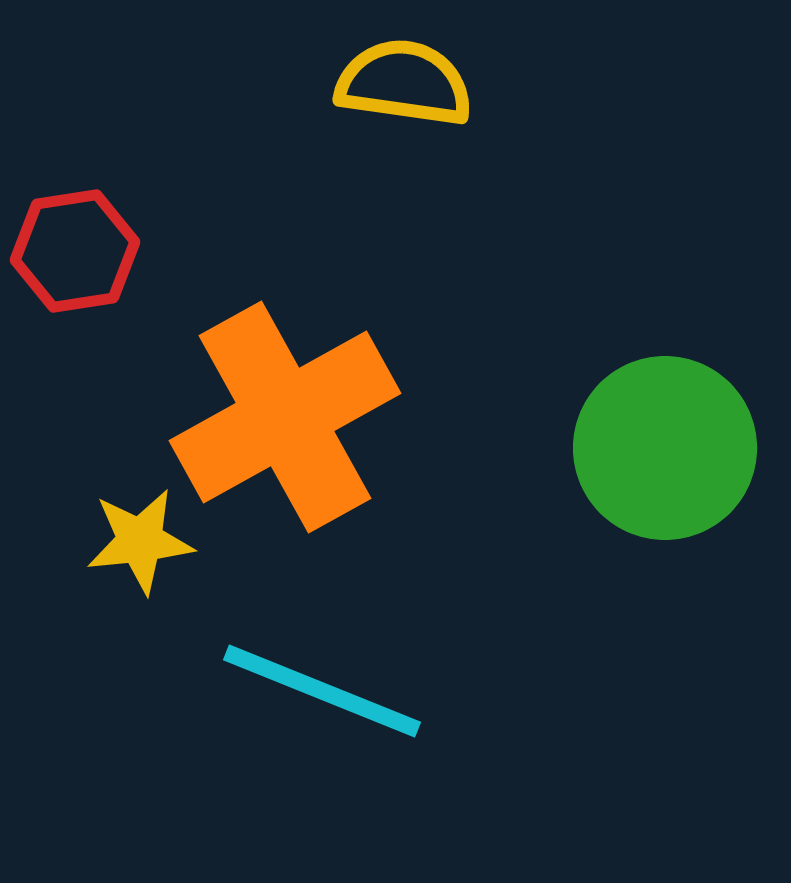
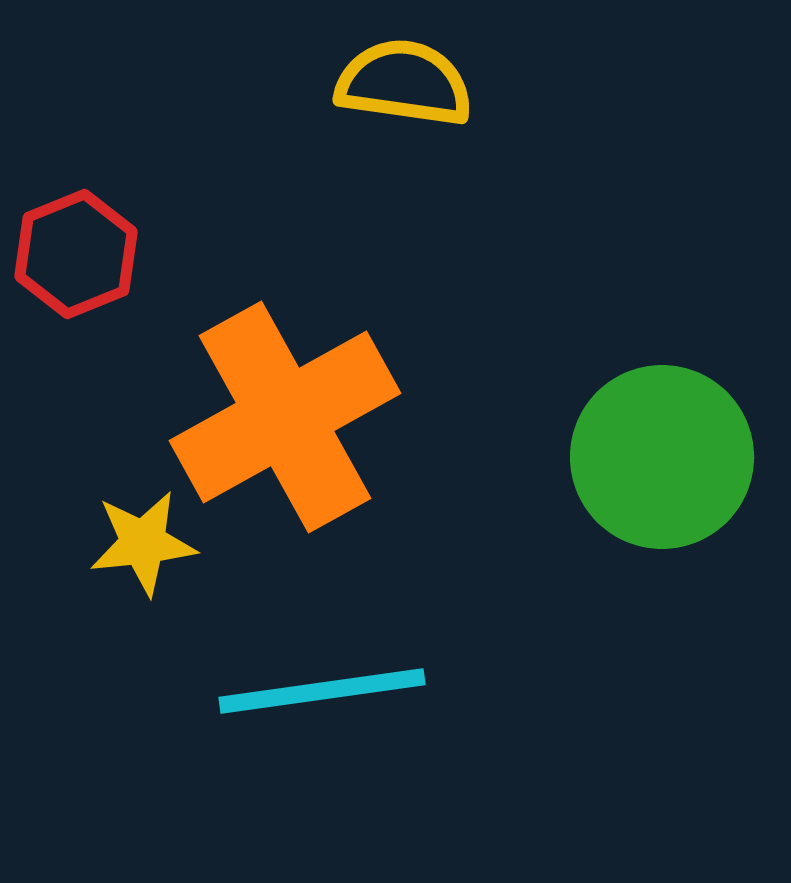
red hexagon: moved 1 px right, 3 px down; rotated 13 degrees counterclockwise
green circle: moved 3 px left, 9 px down
yellow star: moved 3 px right, 2 px down
cyan line: rotated 30 degrees counterclockwise
